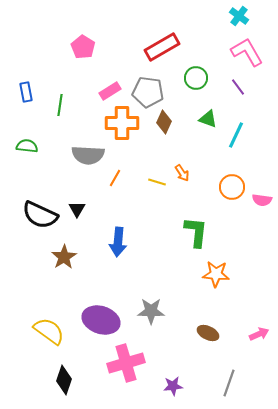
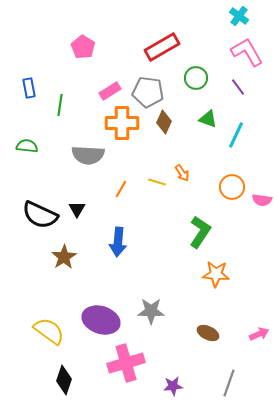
blue rectangle: moved 3 px right, 4 px up
orange line: moved 6 px right, 11 px down
green L-shape: moved 4 px right; rotated 28 degrees clockwise
